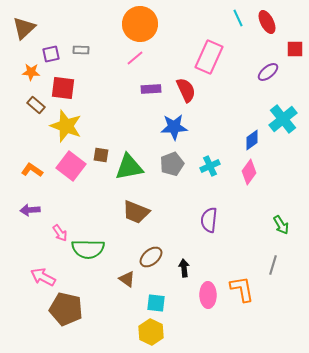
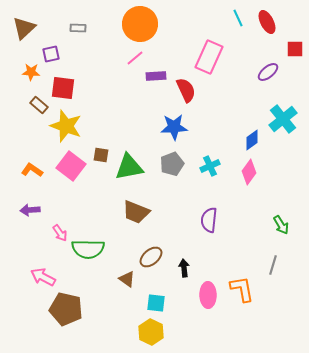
gray rectangle at (81, 50): moved 3 px left, 22 px up
purple rectangle at (151, 89): moved 5 px right, 13 px up
brown rectangle at (36, 105): moved 3 px right
